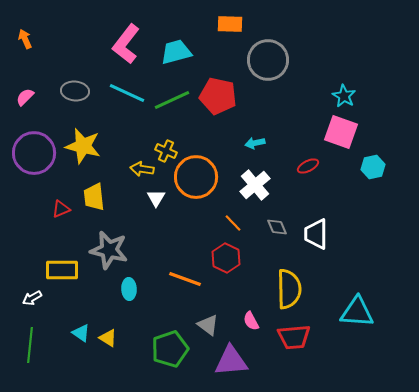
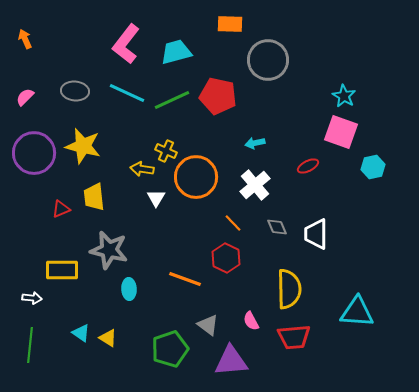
white arrow at (32, 298): rotated 144 degrees counterclockwise
